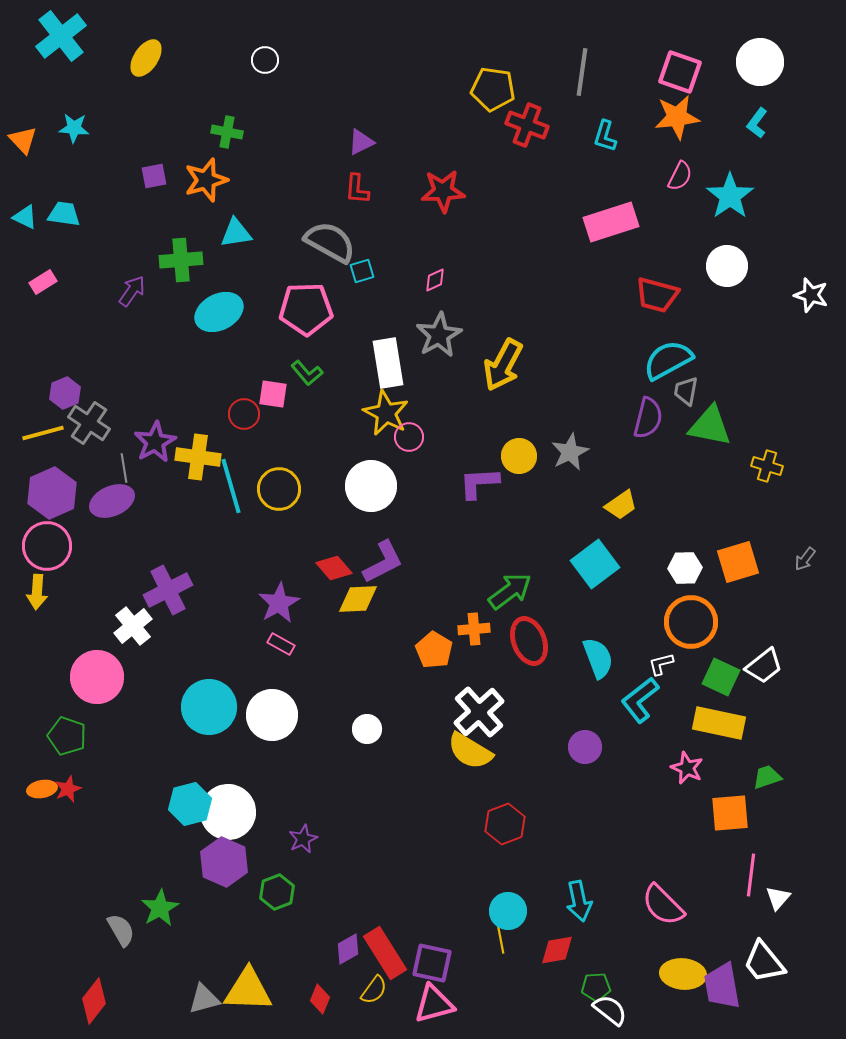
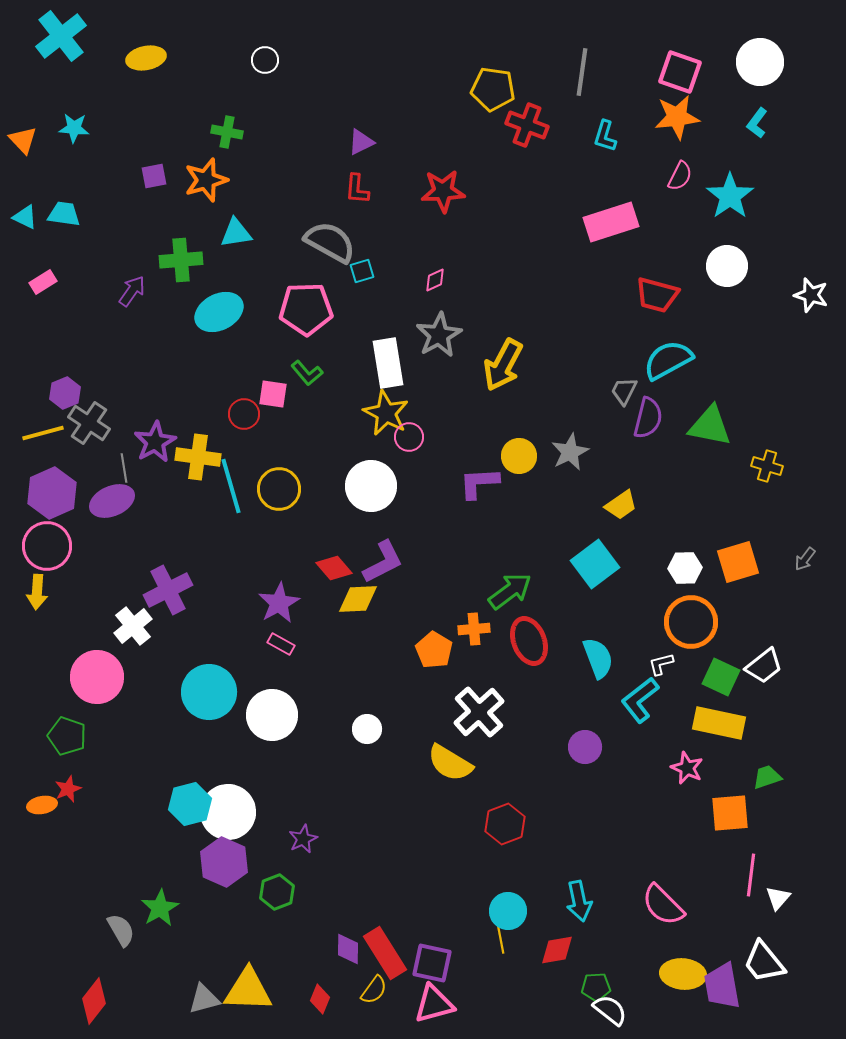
yellow ellipse at (146, 58): rotated 45 degrees clockwise
gray trapezoid at (686, 391): moved 62 px left; rotated 16 degrees clockwise
cyan circle at (209, 707): moved 15 px up
yellow semicircle at (470, 751): moved 20 px left, 12 px down
orange ellipse at (42, 789): moved 16 px down
purple diamond at (348, 949): rotated 60 degrees counterclockwise
